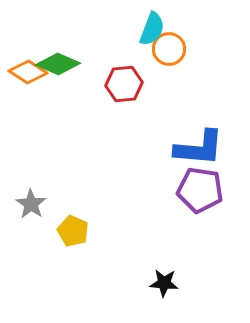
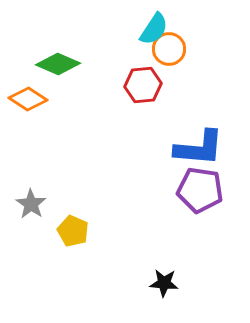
cyan semicircle: moved 2 px right; rotated 12 degrees clockwise
orange diamond: moved 27 px down
red hexagon: moved 19 px right, 1 px down
